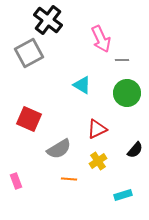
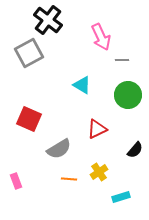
pink arrow: moved 2 px up
green circle: moved 1 px right, 2 px down
yellow cross: moved 1 px right, 11 px down
cyan rectangle: moved 2 px left, 2 px down
